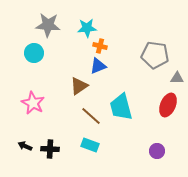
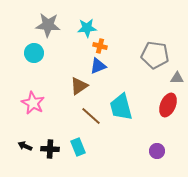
cyan rectangle: moved 12 px left, 2 px down; rotated 48 degrees clockwise
